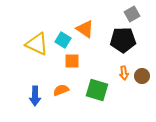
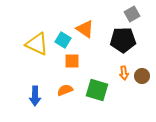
orange semicircle: moved 4 px right
